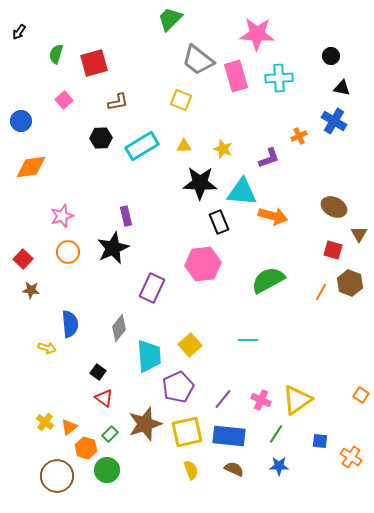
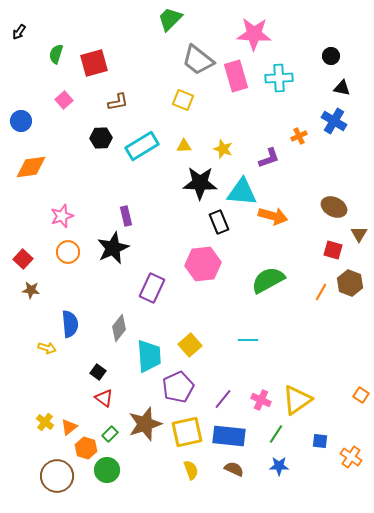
pink star at (257, 34): moved 3 px left
yellow square at (181, 100): moved 2 px right
